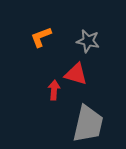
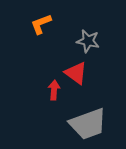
orange L-shape: moved 13 px up
red triangle: moved 1 px up; rotated 20 degrees clockwise
gray trapezoid: rotated 57 degrees clockwise
